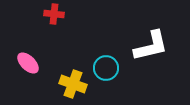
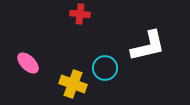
red cross: moved 26 px right
white L-shape: moved 3 px left
cyan circle: moved 1 px left
